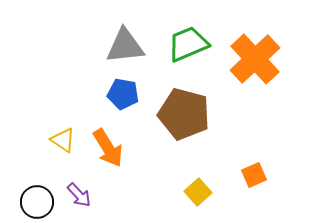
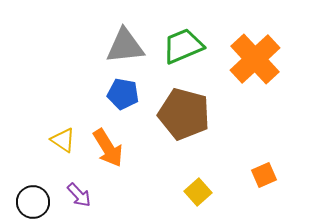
green trapezoid: moved 5 px left, 2 px down
orange square: moved 10 px right
black circle: moved 4 px left
